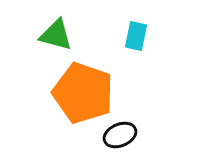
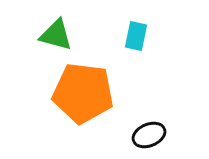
orange pentagon: rotated 12 degrees counterclockwise
black ellipse: moved 29 px right
